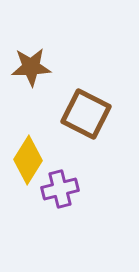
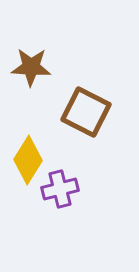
brown star: rotated 6 degrees clockwise
brown square: moved 2 px up
